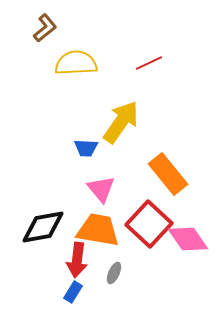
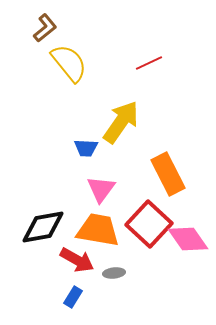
yellow semicircle: moved 7 px left; rotated 54 degrees clockwise
orange rectangle: rotated 12 degrees clockwise
pink triangle: rotated 16 degrees clockwise
red arrow: rotated 68 degrees counterclockwise
gray ellipse: rotated 60 degrees clockwise
blue rectangle: moved 5 px down
